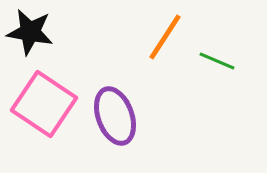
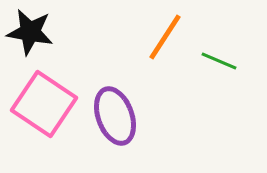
green line: moved 2 px right
